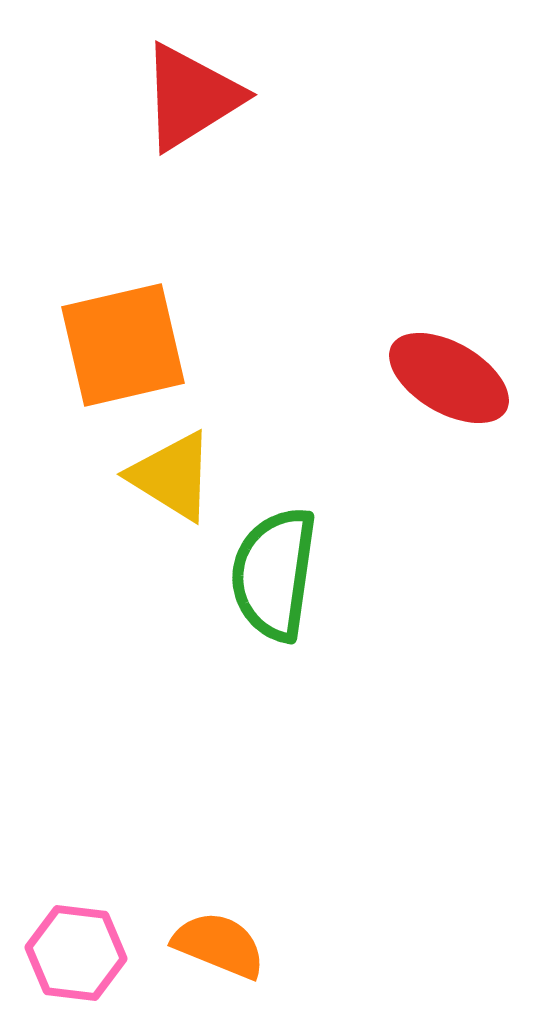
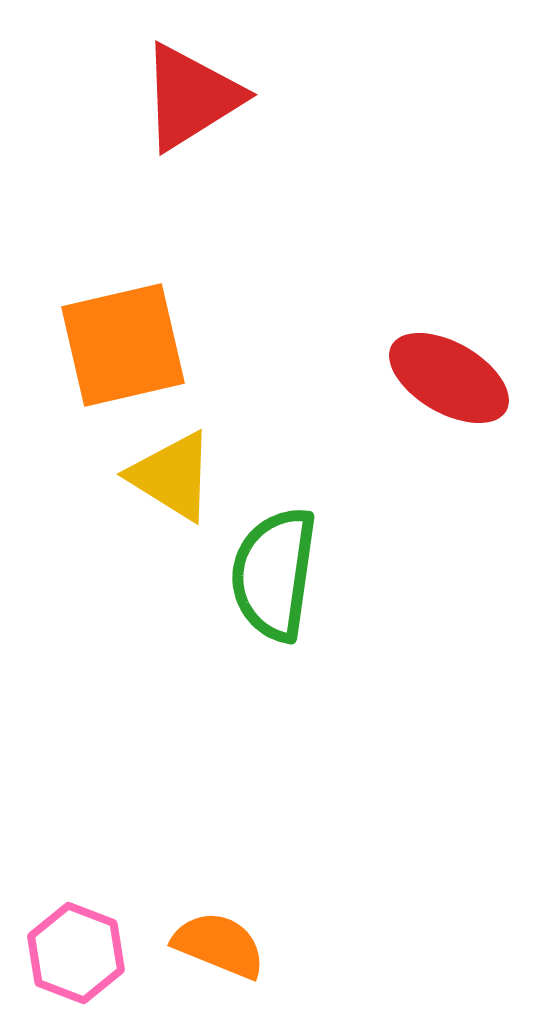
pink hexagon: rotated 14 degrees clockwise
